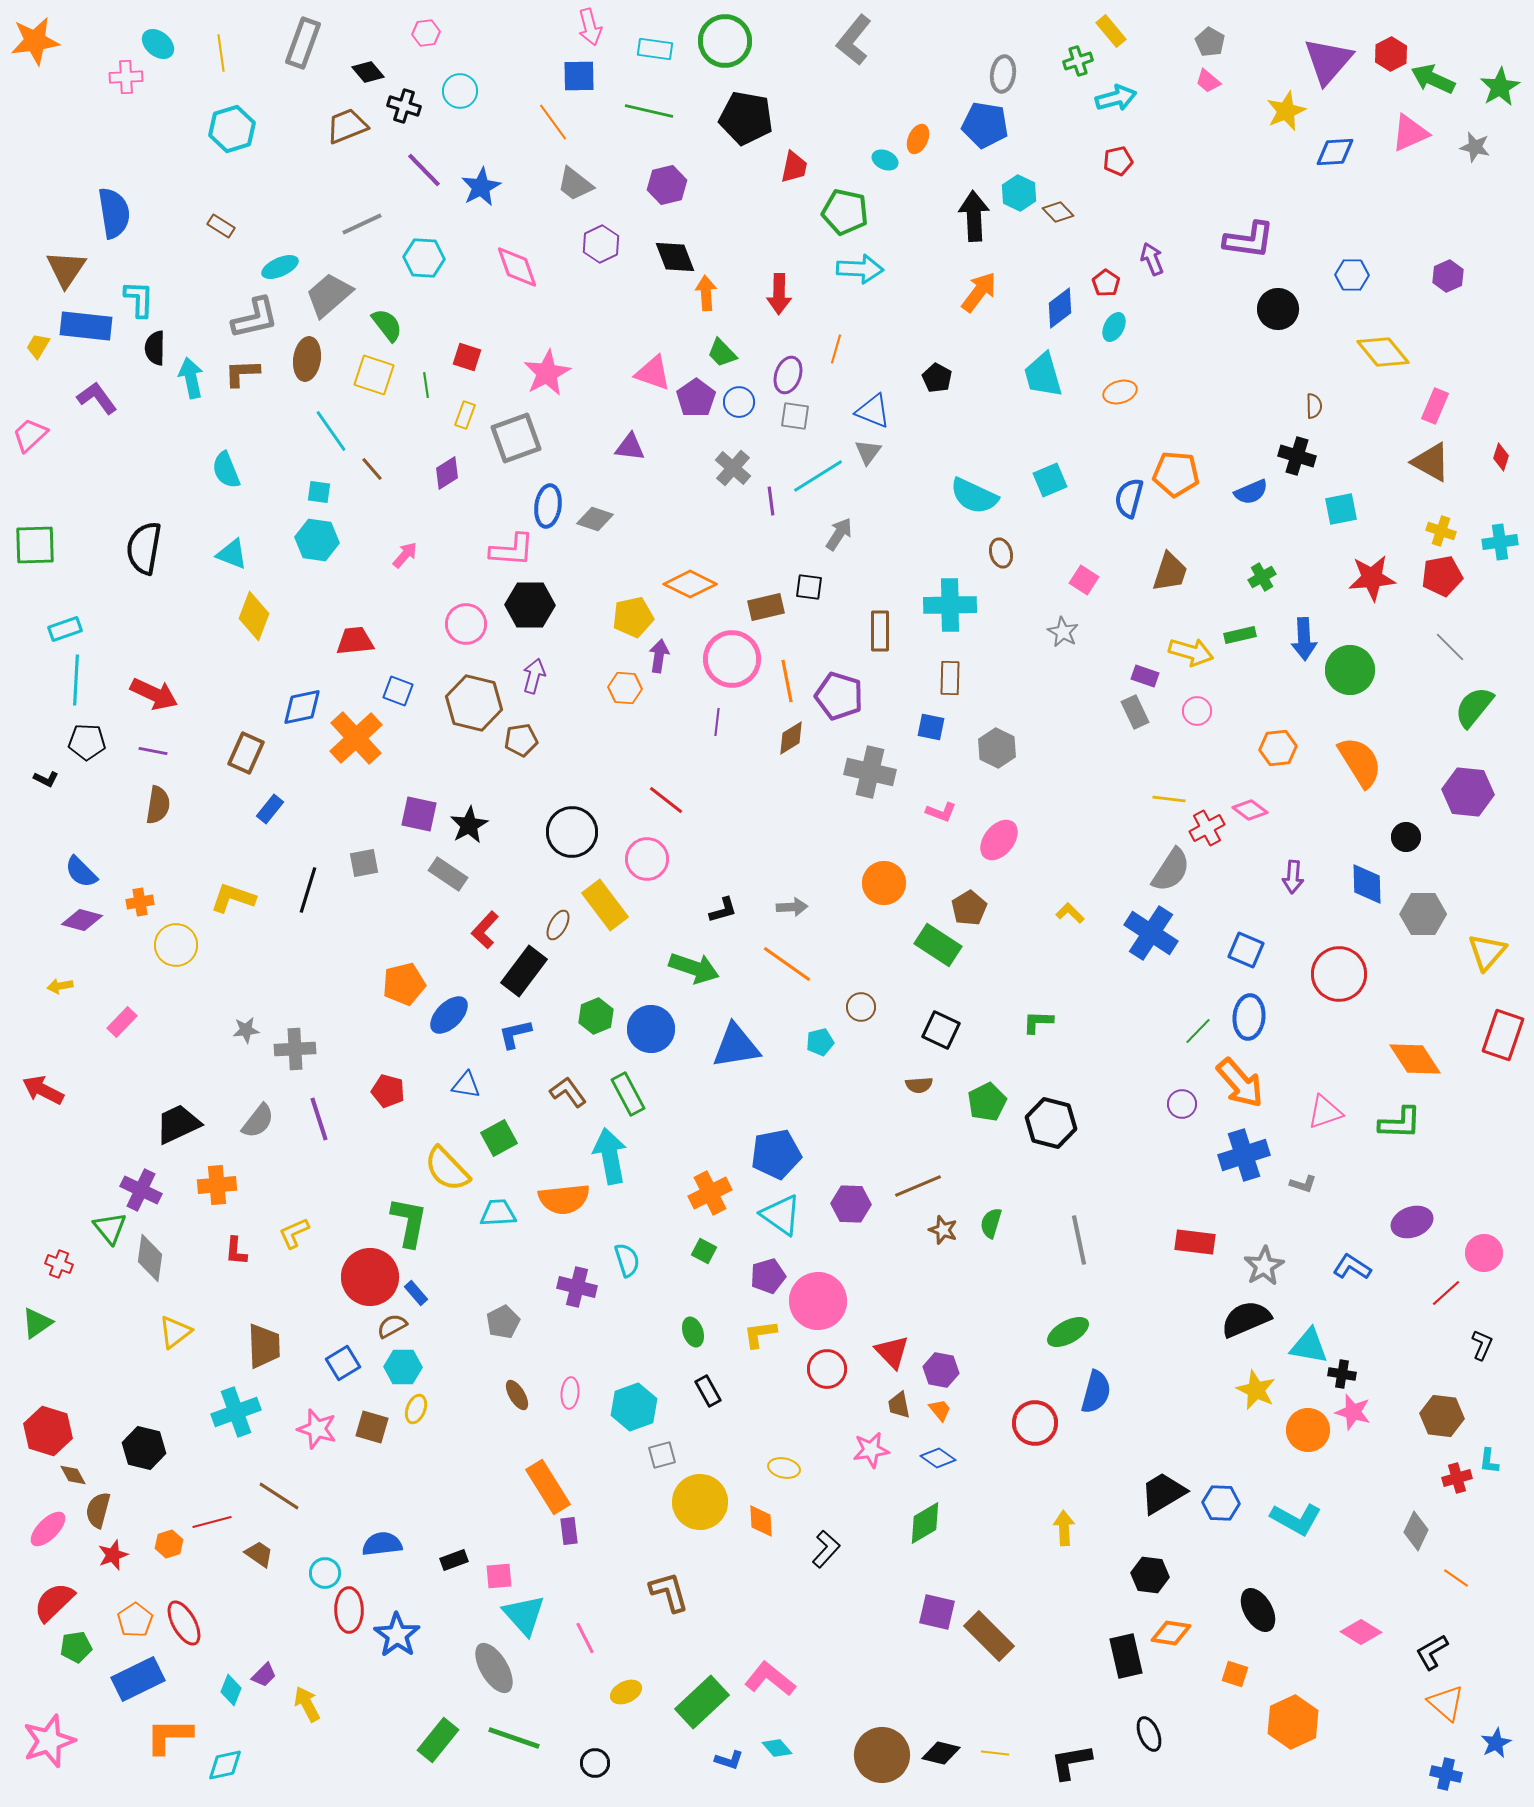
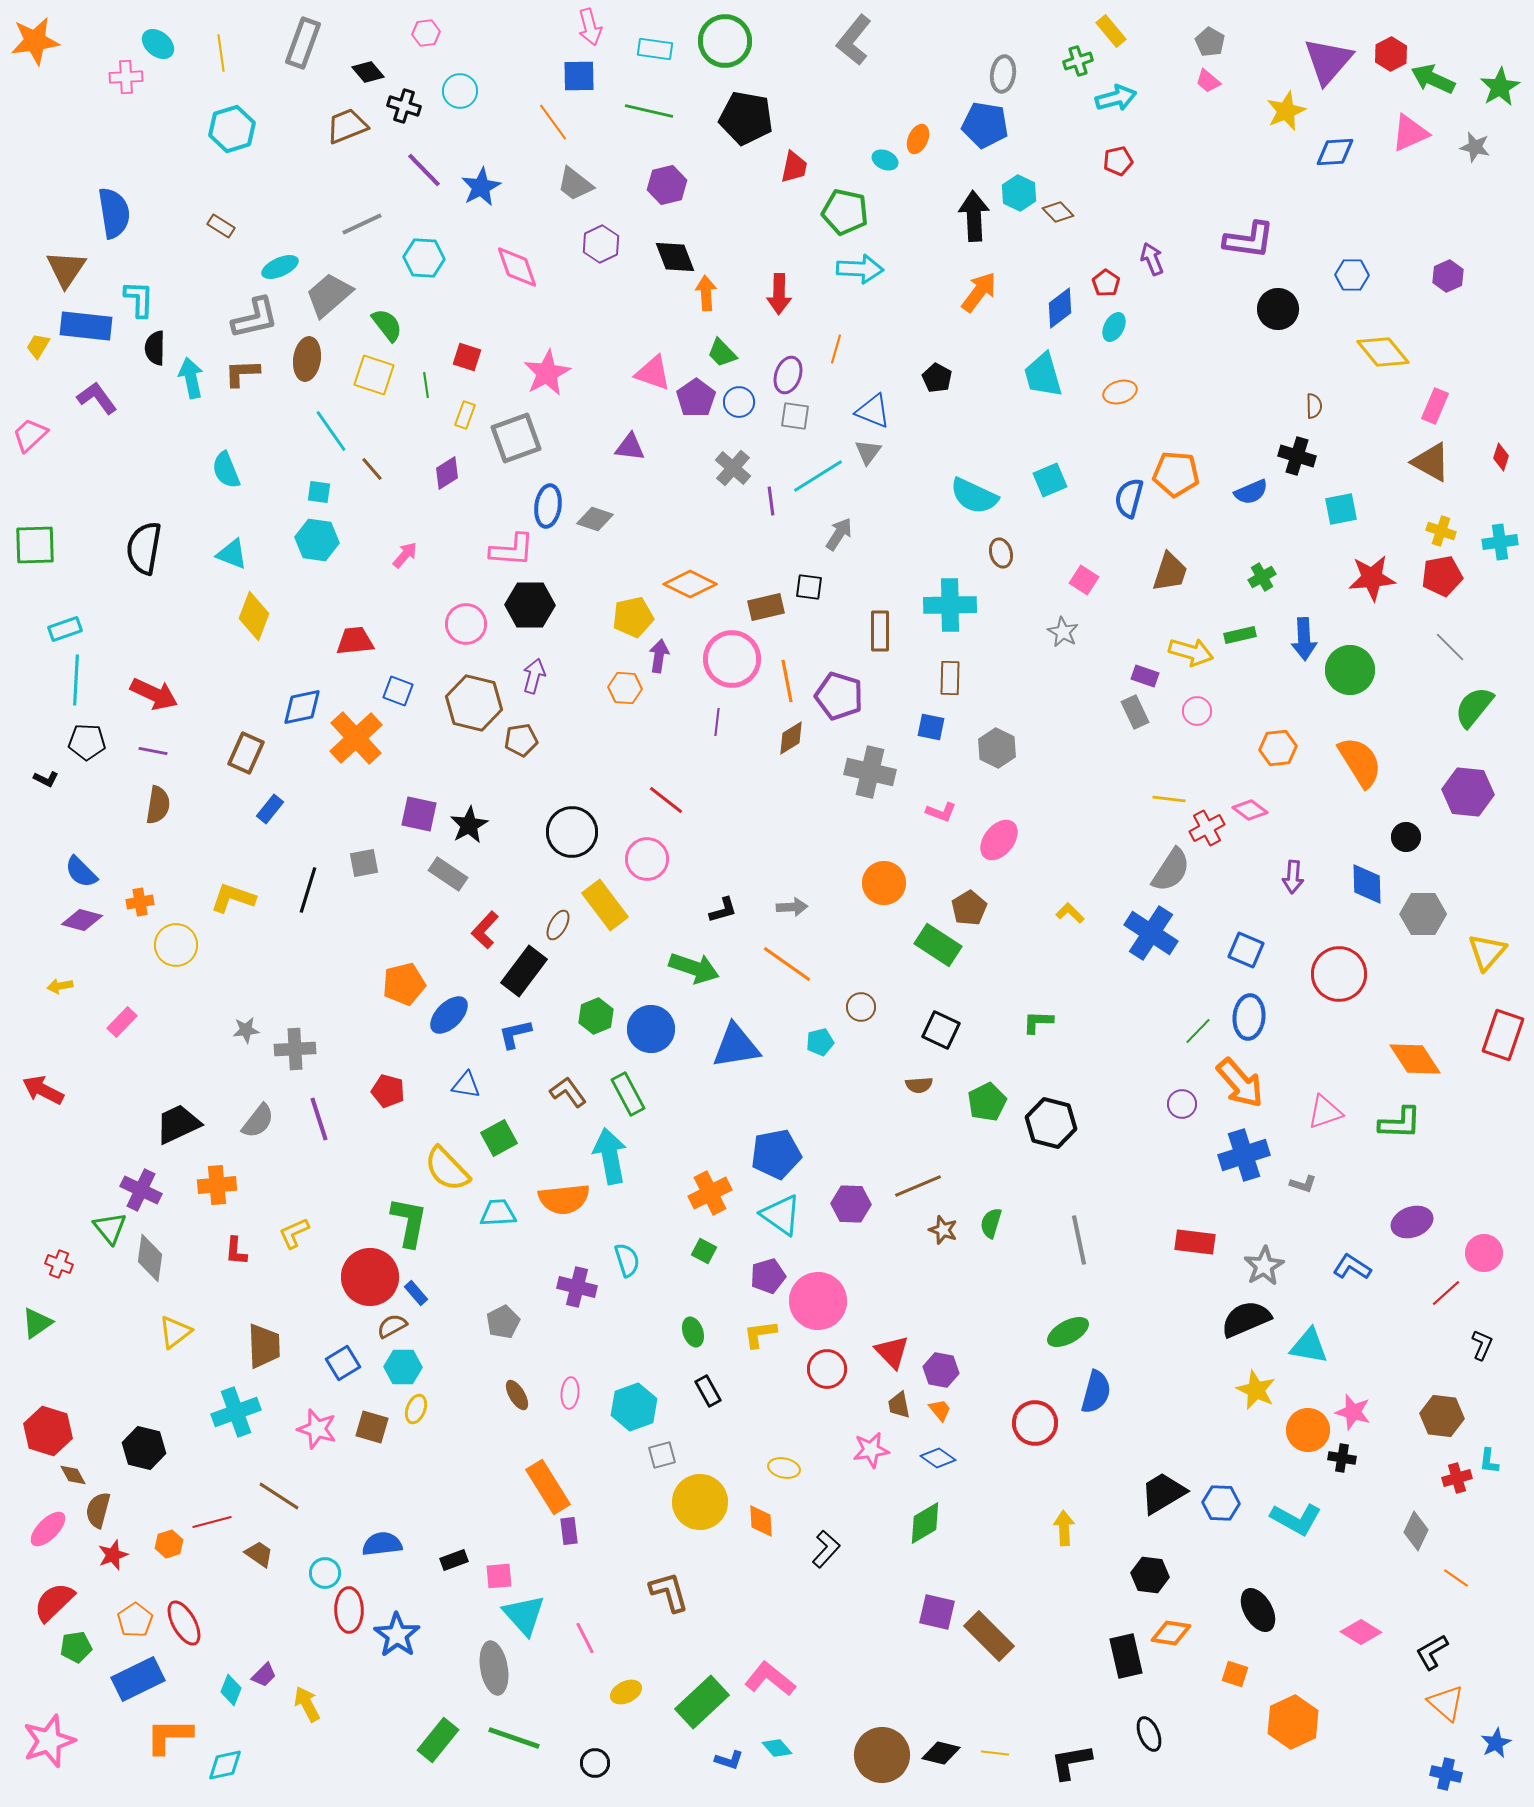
black cross at (1342, 1374): moved 84 px down
gray ellipse at (494, 1668): rotated 21 degrees clockwise
